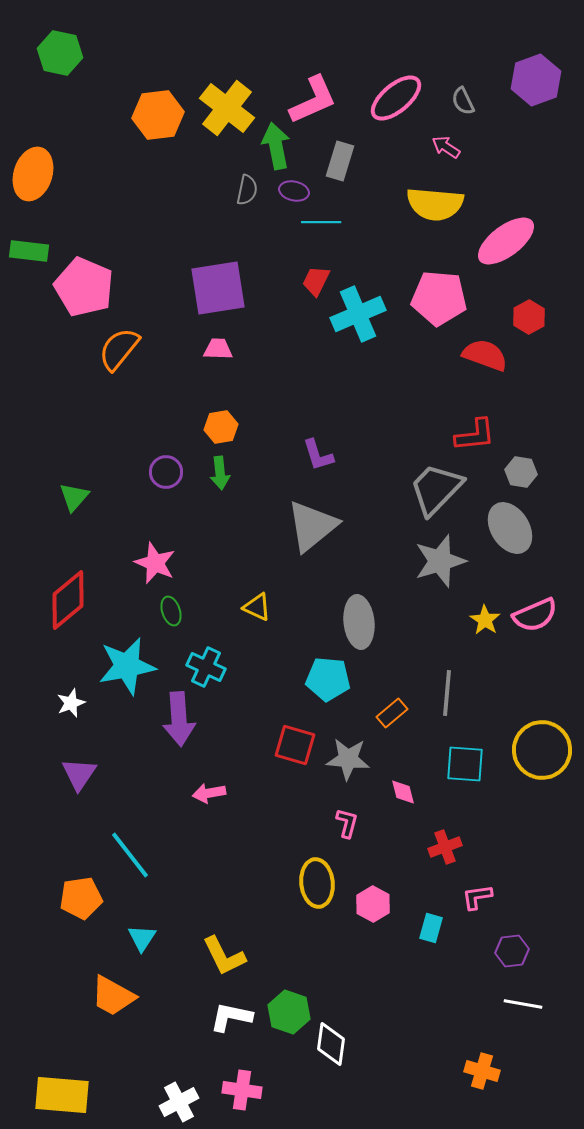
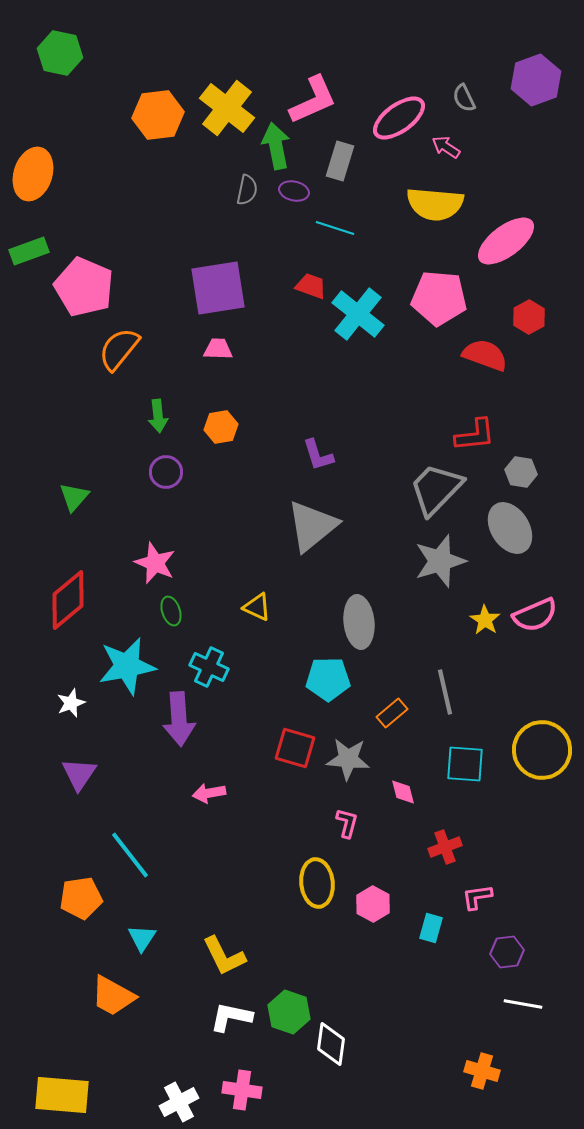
pink ellipse at (396, 98): moved 3 px right, 20 px down; rotated 4 degrees clockwise
gray semicircle at (463, 101): moved 1 px right, 3 px up
cyan line at (321, 222): moved 14 px right, 6 px down; rotated 18 degrees clockwise
green rectangle at (29, 251): rotated 27 degrees counterclockwise
red trapezoid at (316, 281): moved 5 px left, 5 px down; rotated 84 degrees clockwise
cyan cross at (358, 314): rotated 28 degrees counterclockwise
green arrow at (220, 473): moved 62 px left, 57 px up
cyan cross at (206, 667): moved 3 px right
cyan pentagon at (328, 679): rotated 6 degrees counterclockwise
gray line at (447, 693): moved 2 px left, 1 px up; rotated 18 degrees counterclockwise
red square at (295, 745): moved 3 px down
purple hexagon at (512, 951): moved 5 px left, 1 px down
